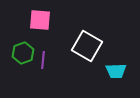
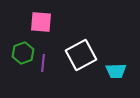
pink square: moved 1 px right, 2 px down
white square: moved 6 px left, 9 px down; rotated 32 degrees clockwise
purple line: moved 3 px down
